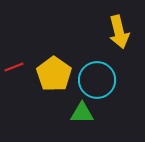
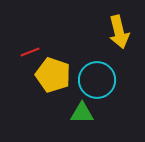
red line: moved 16 px right, 15 px up
yellow pentagon: moved 1 px left, 1 px down; rotated 16 degrees counterclockwise
